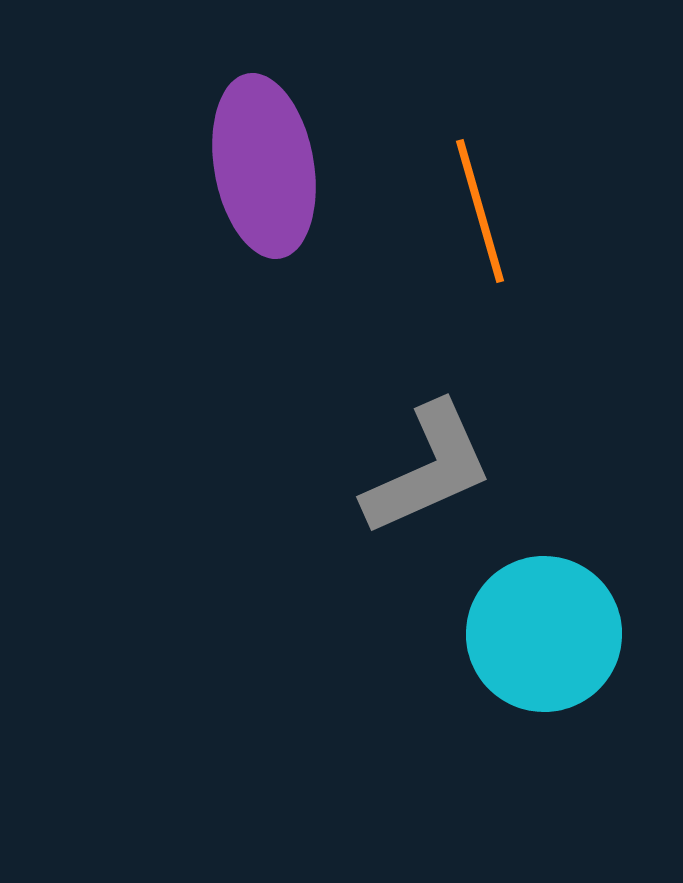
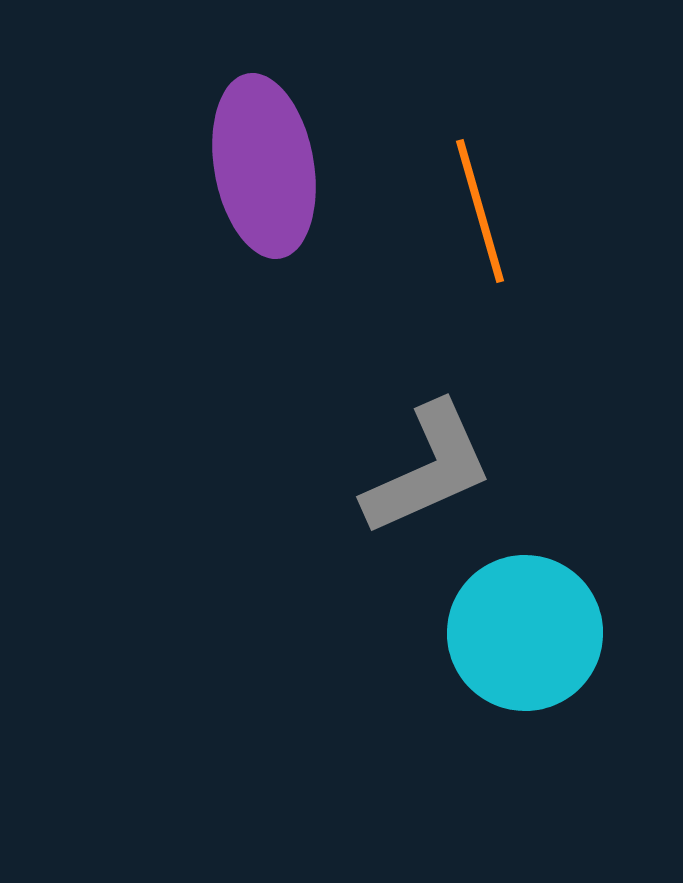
cyan circle: moved 19 px left, 1 px up
